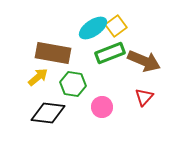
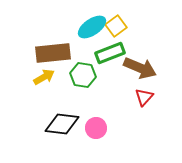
cyan ellipse: moved 1 px left, 1 px up
brown rectangle: rotated 16 degrees counterclockwise
brown arrow: moved 4 px left, 7 px down
yellow arrow: moved 6 px right; rotated 10 degrees clockwise
green hexagon: moved 10 px right, 9 px up
pink circle: moved 6 px left, 21 px down
black diamond: moved 14 px right, 11 px down
